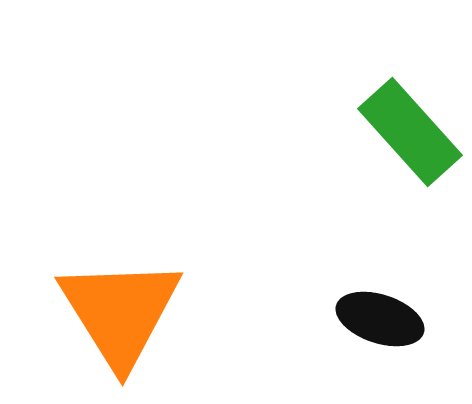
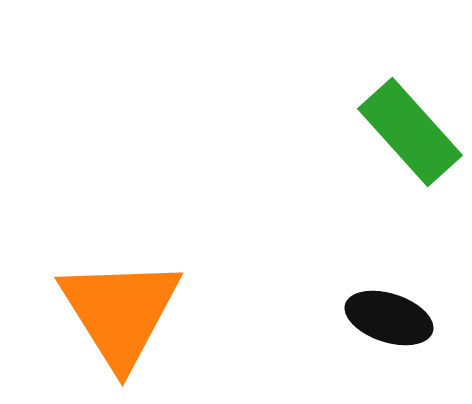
black ellipse: moved 9 px right, 1 px up
